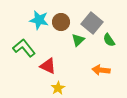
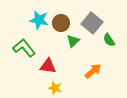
brown circle: moved 1 px down
green triangle: moved 5 px left, 1 px down
red triangle: rotated 18 degrees counterclockwise
orange arrow: moved 8 px left, 1 px down; rotated 132 degrees clockwise
yellow star: moved 3 px left; rotated 24 degrees counterclockwise
